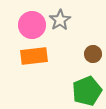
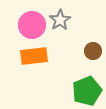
brown circle: moved 3 px up
